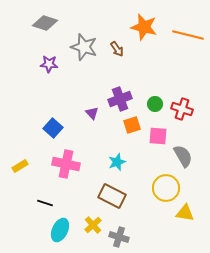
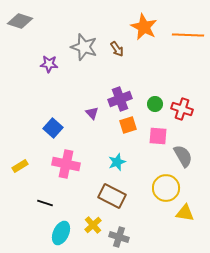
gray diamond: moved 25 px left, 2 px up
orange star: rotated 12 degrees clockwise
orange line: rotated 12 degrees counterclockwise
orange square: moved 4 px left
cyan ellipse: moved 1 px right, 3 px down
